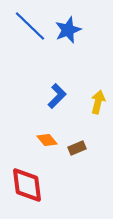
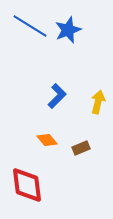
blue line: rotated 12 degrees counterclockwise
brown rectangle: moved 4 px right
